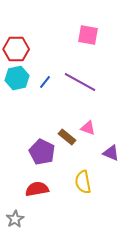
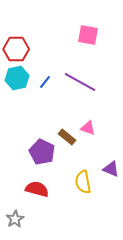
purple triangle: moved 16 px down
red semicircle: rotated 25 degrees clockwise
